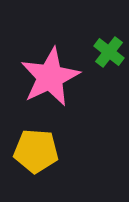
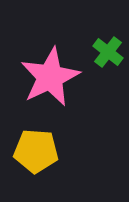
green cross: moved 1 px left
